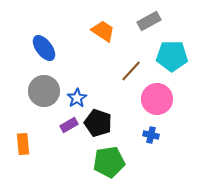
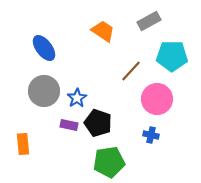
purple rectangle: rotated 42 degrees clockwise
